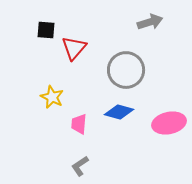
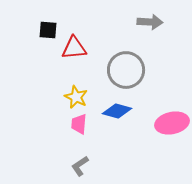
gray arrow: rotated 20 degrees clockwise
black square: moved 2 px right
red triangle: rotated 44 degrees clockwise
yellow star: moved 24 px right
blue diamond: moved 2 px left, 1 px up
pink ellipse: moved 3 px right
